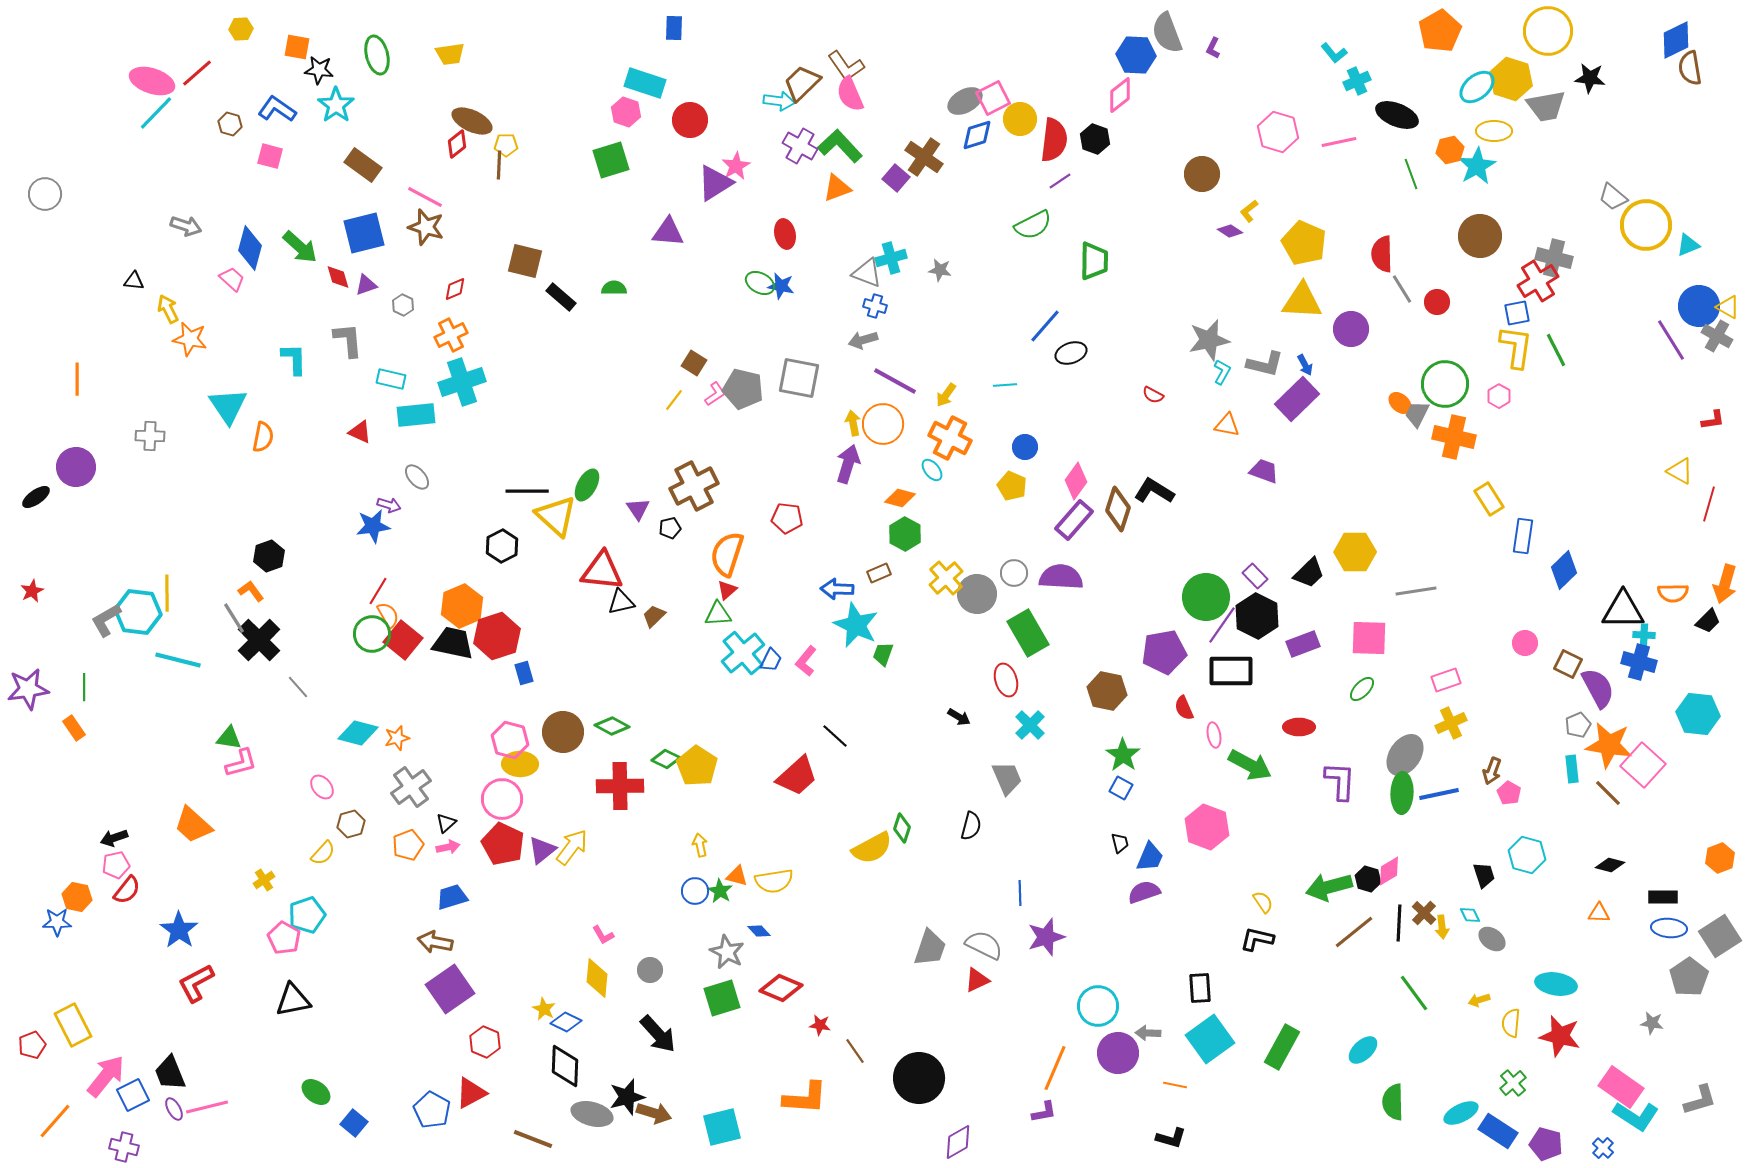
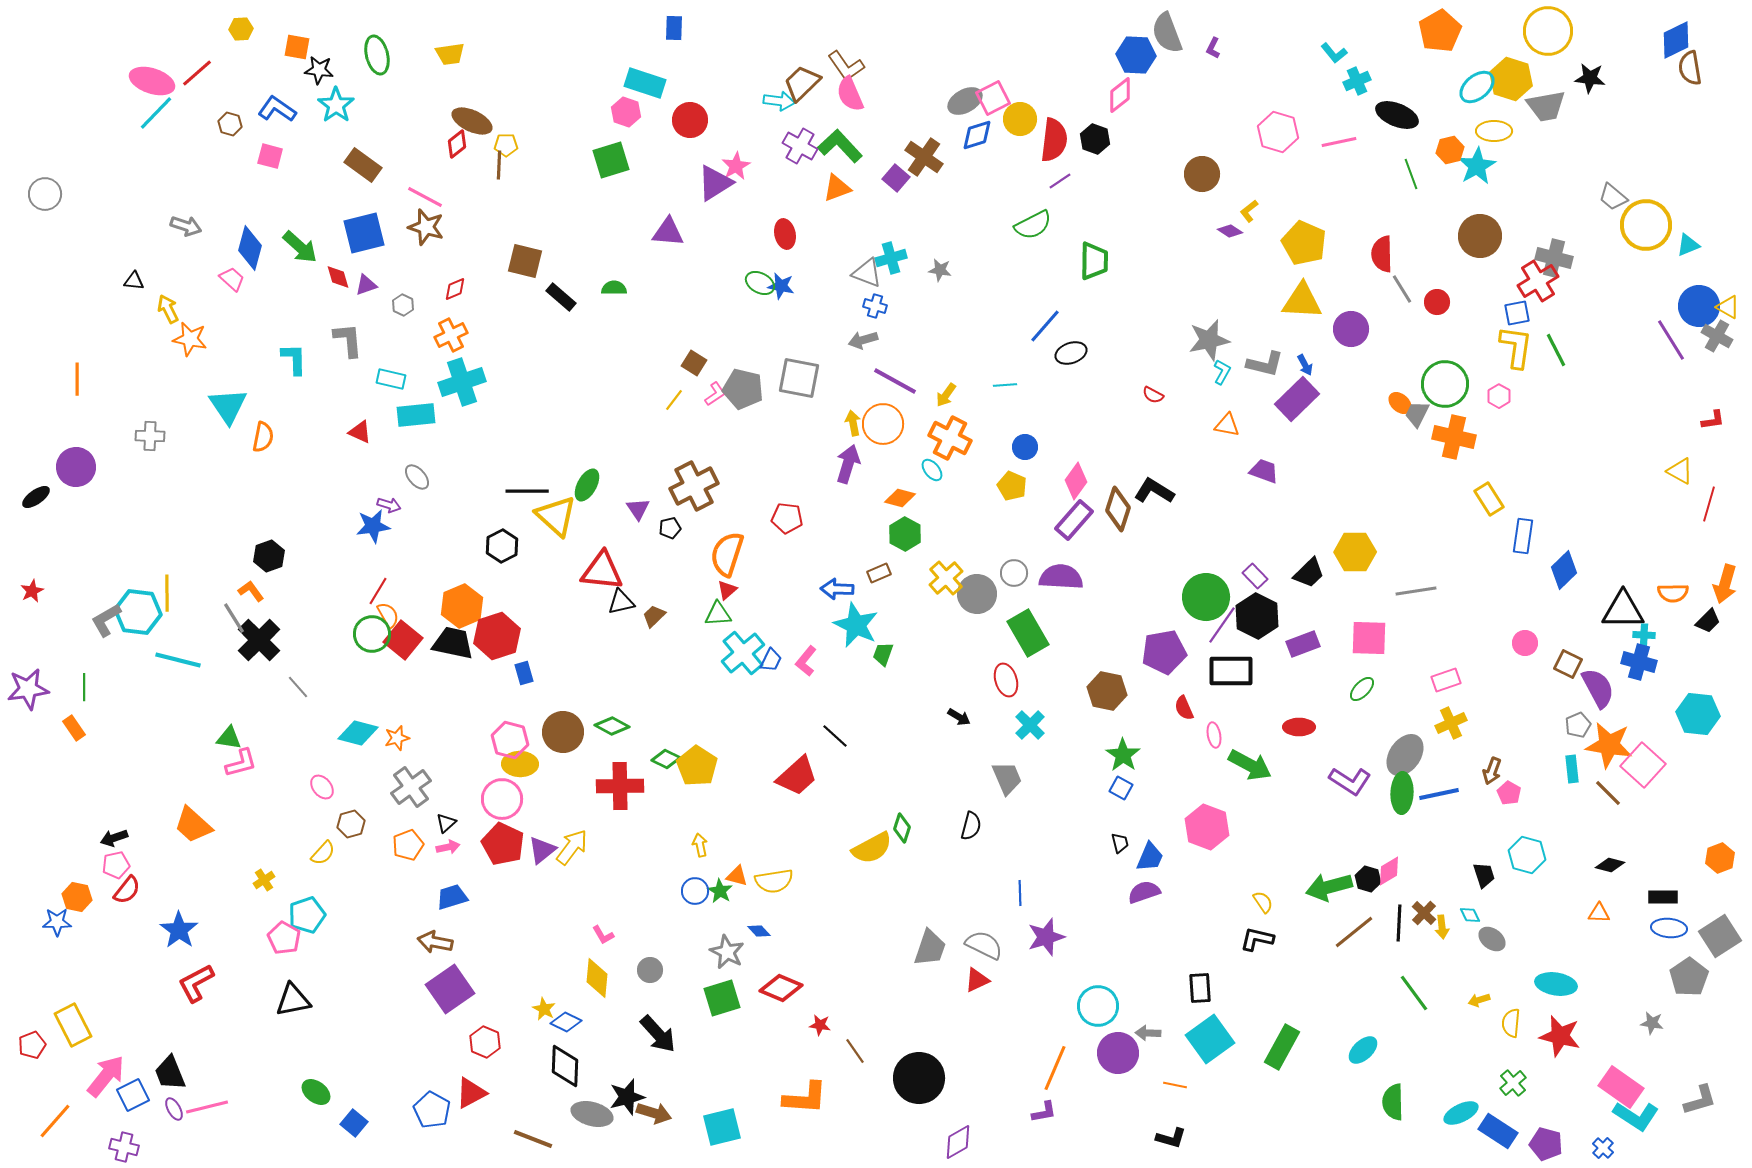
purple L-shape at (1340, 781): moved 10 px right; rotated 120 degrees clockwise
